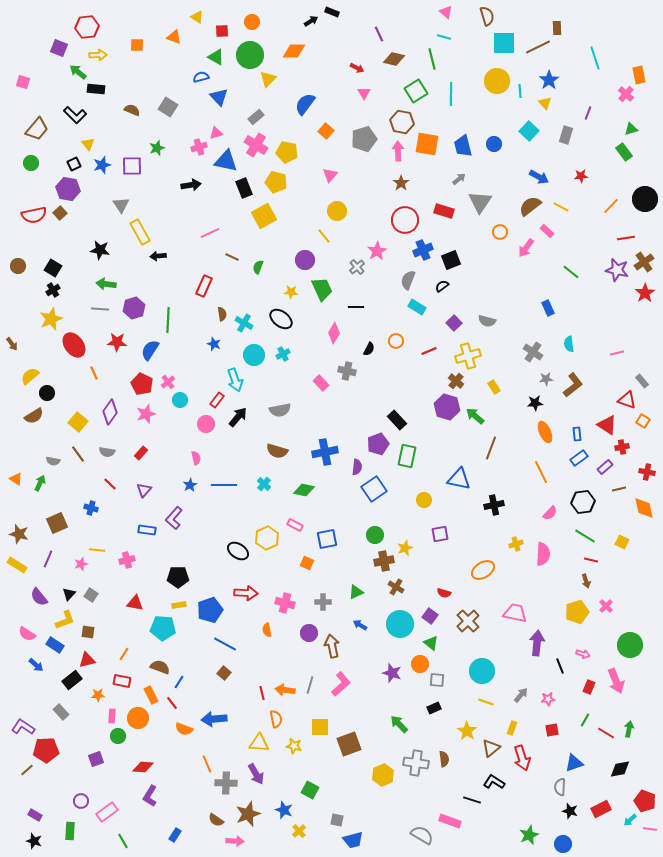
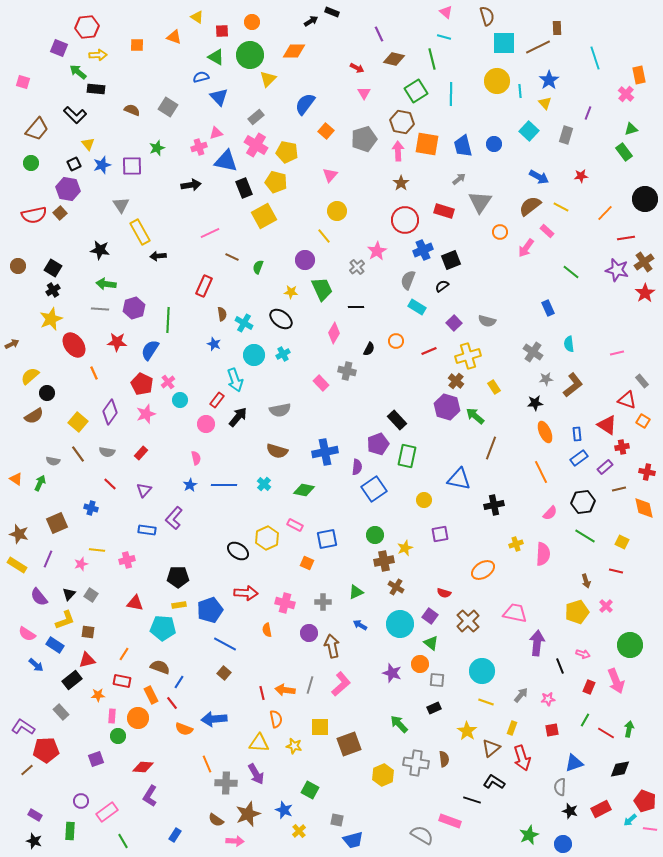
orange line at (611, 206): moved 6 px left, 7 px down
brown arrow at (12, 344): rotated 80 degrees counterclockwise
red line at (591, 560): moved 25 px right, 11 px down
